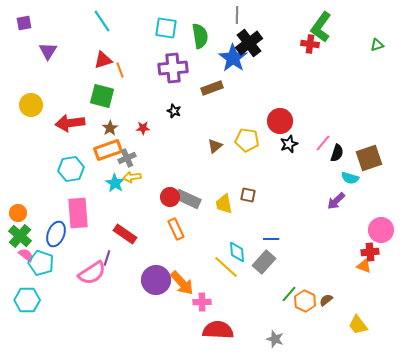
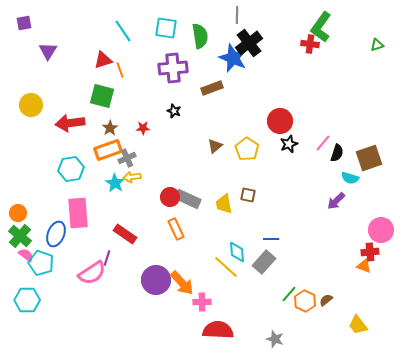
cyan line at (102, 21): moved 21 px right, 10 px down
blue star at (233, 58): rotated 12 degrees counterclockwise
yellow pentagon at (247, 140): moved 9 px down; rotated 25 degrees clockwise
